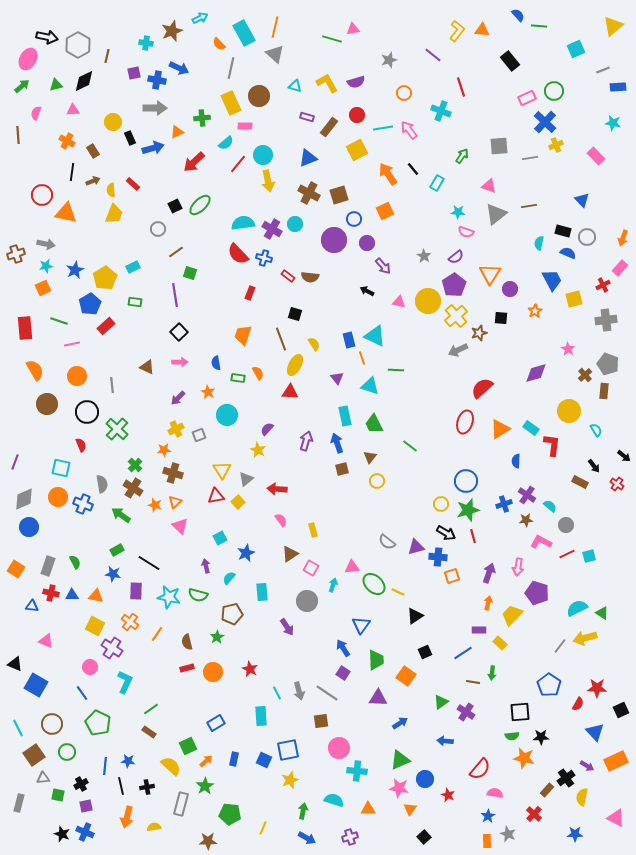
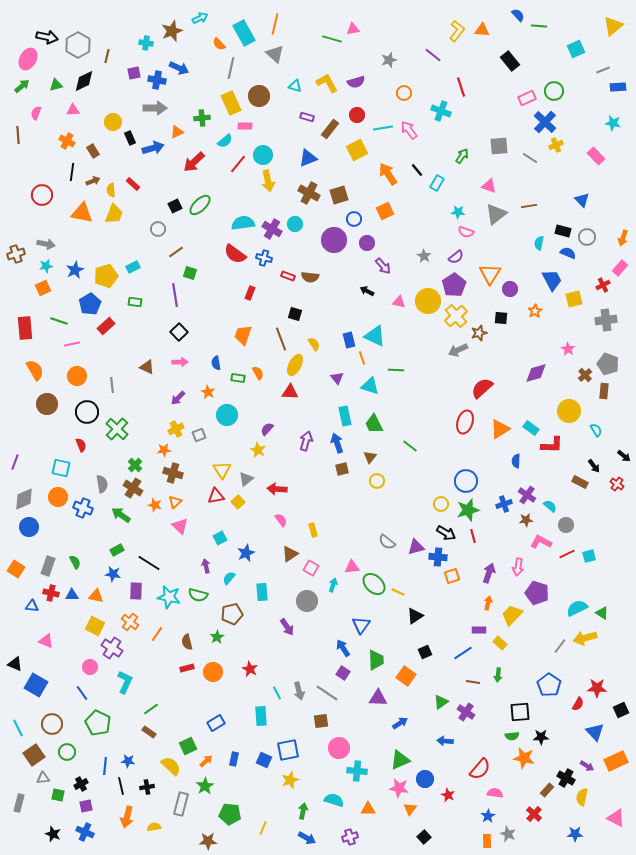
orange line at (275, 27): moved 3 px up
brown rectangle at (329, 127): moved 1 px right, 2 px down
cyan semicircle at (226, 143): moved 1 px left, 2 px up
gray line at (530, 158): rotated 42 degrees clockwise
black line at (413, 169): moved 4 px right, 1 px down
orange triangle at (66, 213): moved 16 px right
red semicircle at (238, 254): moved 3 px left; rotated 10 degrees counterclockwise
red rectangle at (288, 276): rotated 16 degrees counterclockwise
yellow pentagon at (105, 278): moved 1 px right, 2 px up; rotated 15 degrees clockwise
red L-shape at (552, 445): rotated 85 degrees clockwise
blue cross at (83, 504): moved 4 px down
green arrow at (492, 673): moved 6 px right, 2 px down
black cross at (566, 778): rotated 24 degrees counterclockwise
black star at (62, 834): moved 9 px left
